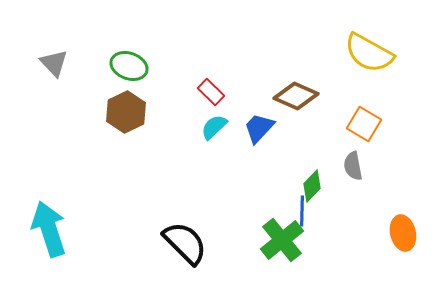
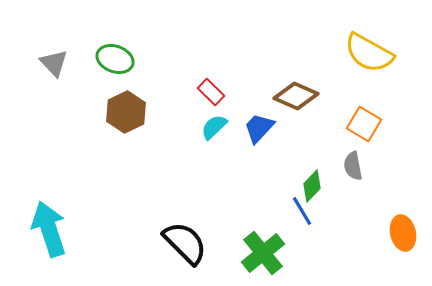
green ellipse: moved 14 px left, 7 px up
blue line: rotated 32 degrees counterclockwise
green cross: moved 19 px left, 13 px down
